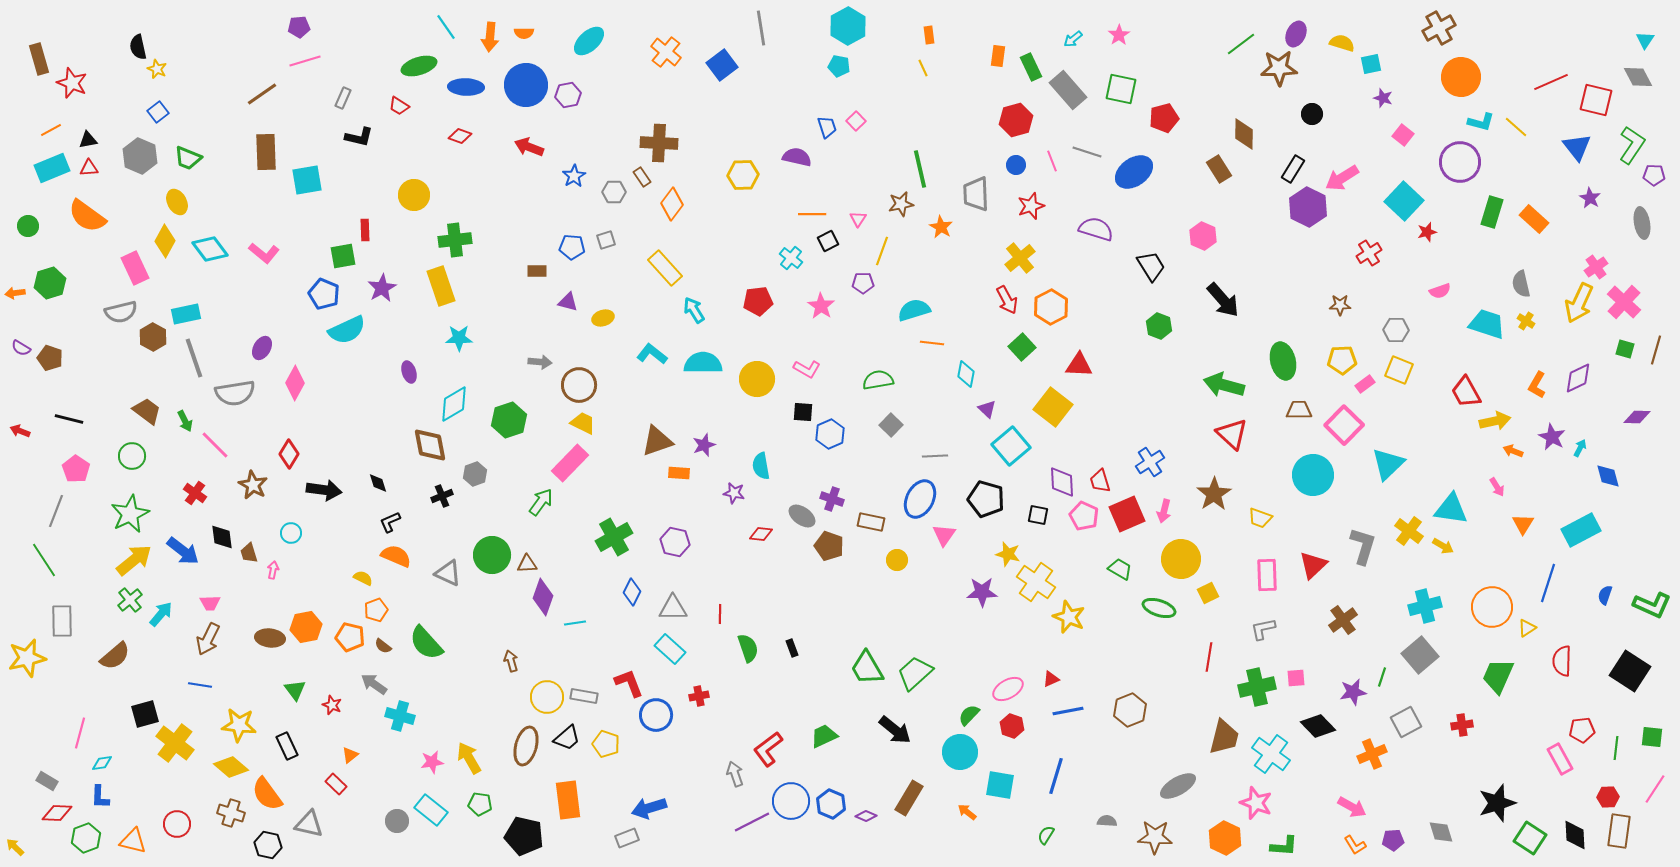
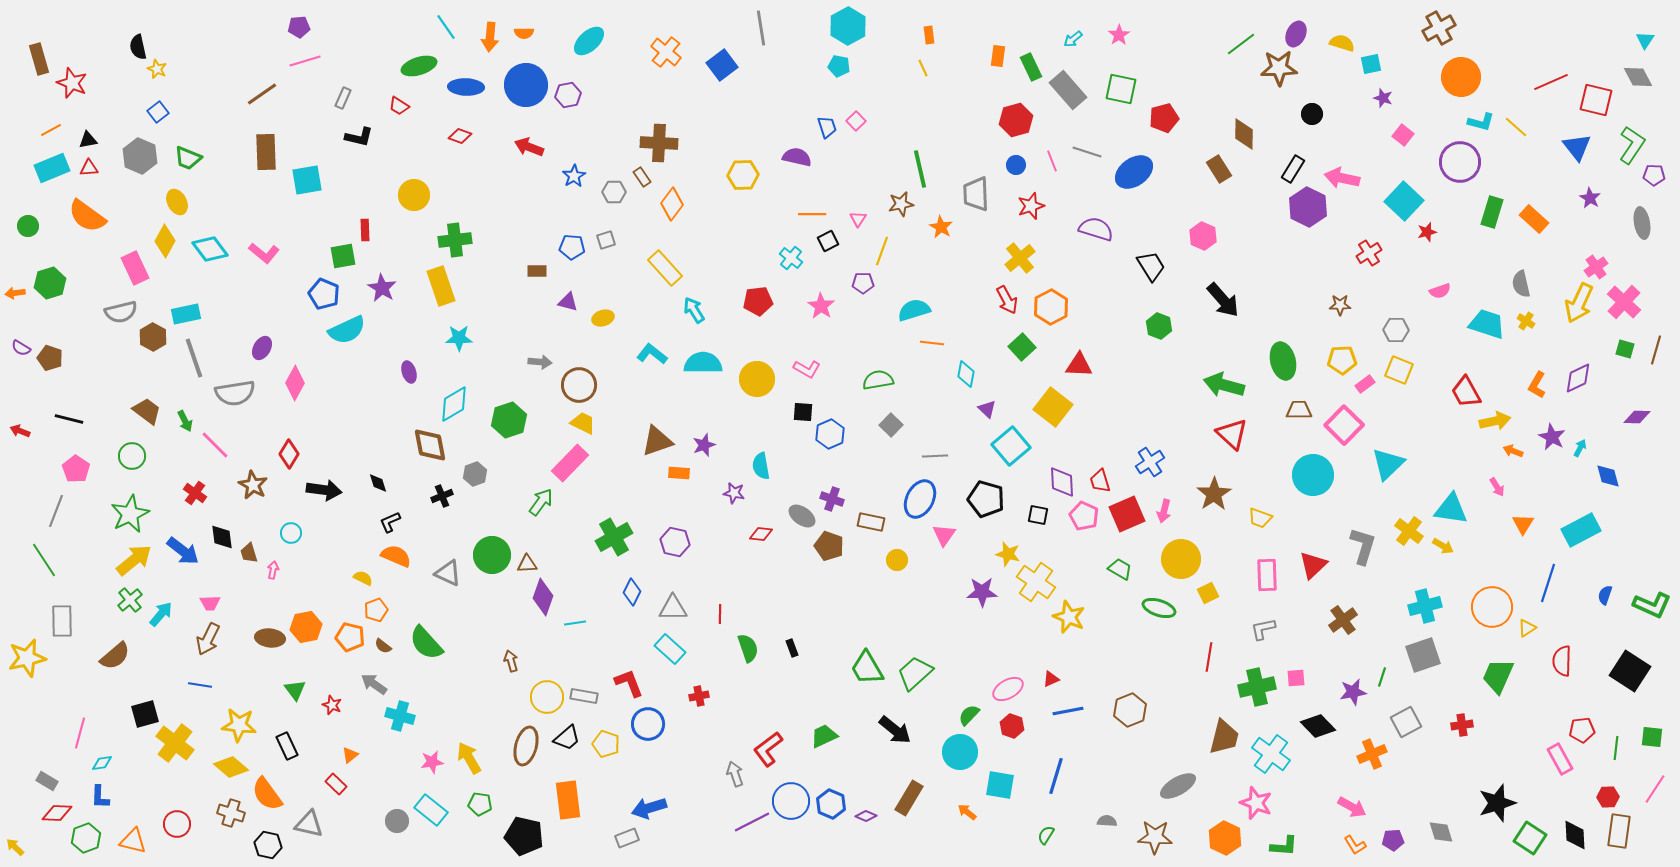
pink arrow at (1342, 178): rotated 44 degrees clockwise
purple star at (382, 288): rotated 12 degrees counterclockwise
gray square at (1420, 655): moved 3 px right; rotated 21 degrees clockwise
blue circle at (656, 715): moved 8 px left, 9 px down
